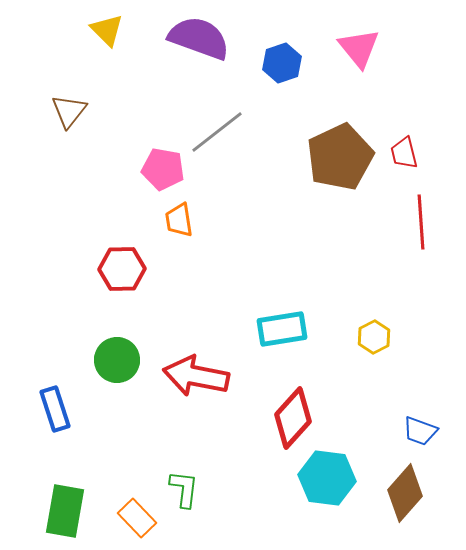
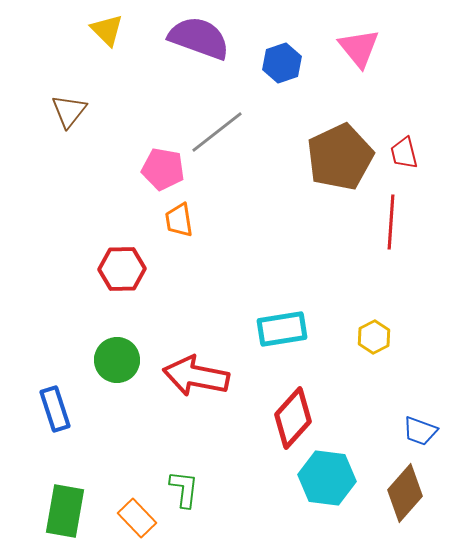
red line: moved 30 px left; rotated 8 degrees clockwise
